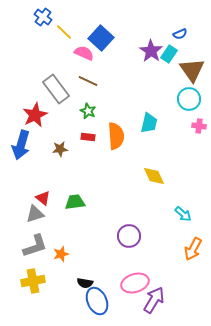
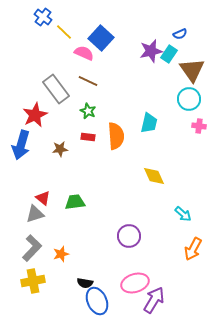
purple star: rotated 25 degrees clockwise
gray L-shape: moved 3 px left, 2 px down; rotated 28 degrees counterclockwise
